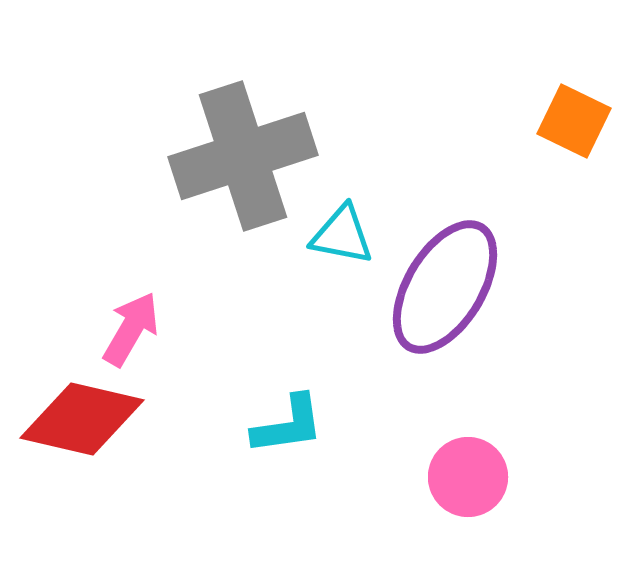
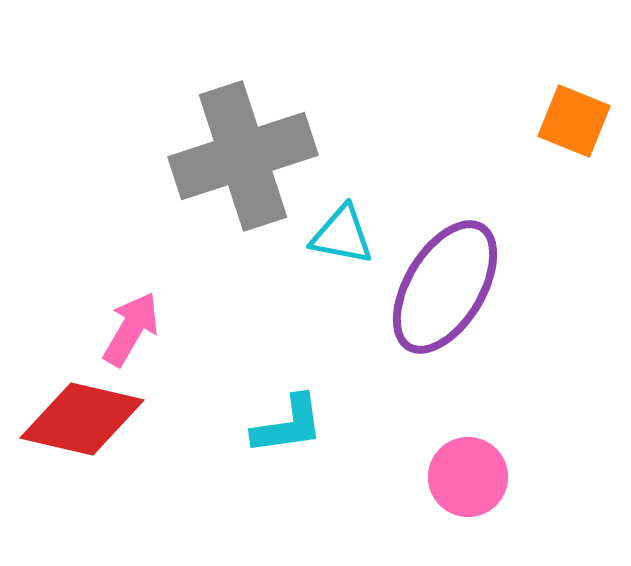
orange square: rotated 4 degrees counterclockwise
